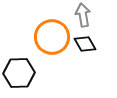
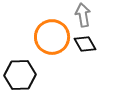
black hexagon: moved 1 px right, 2 px down
